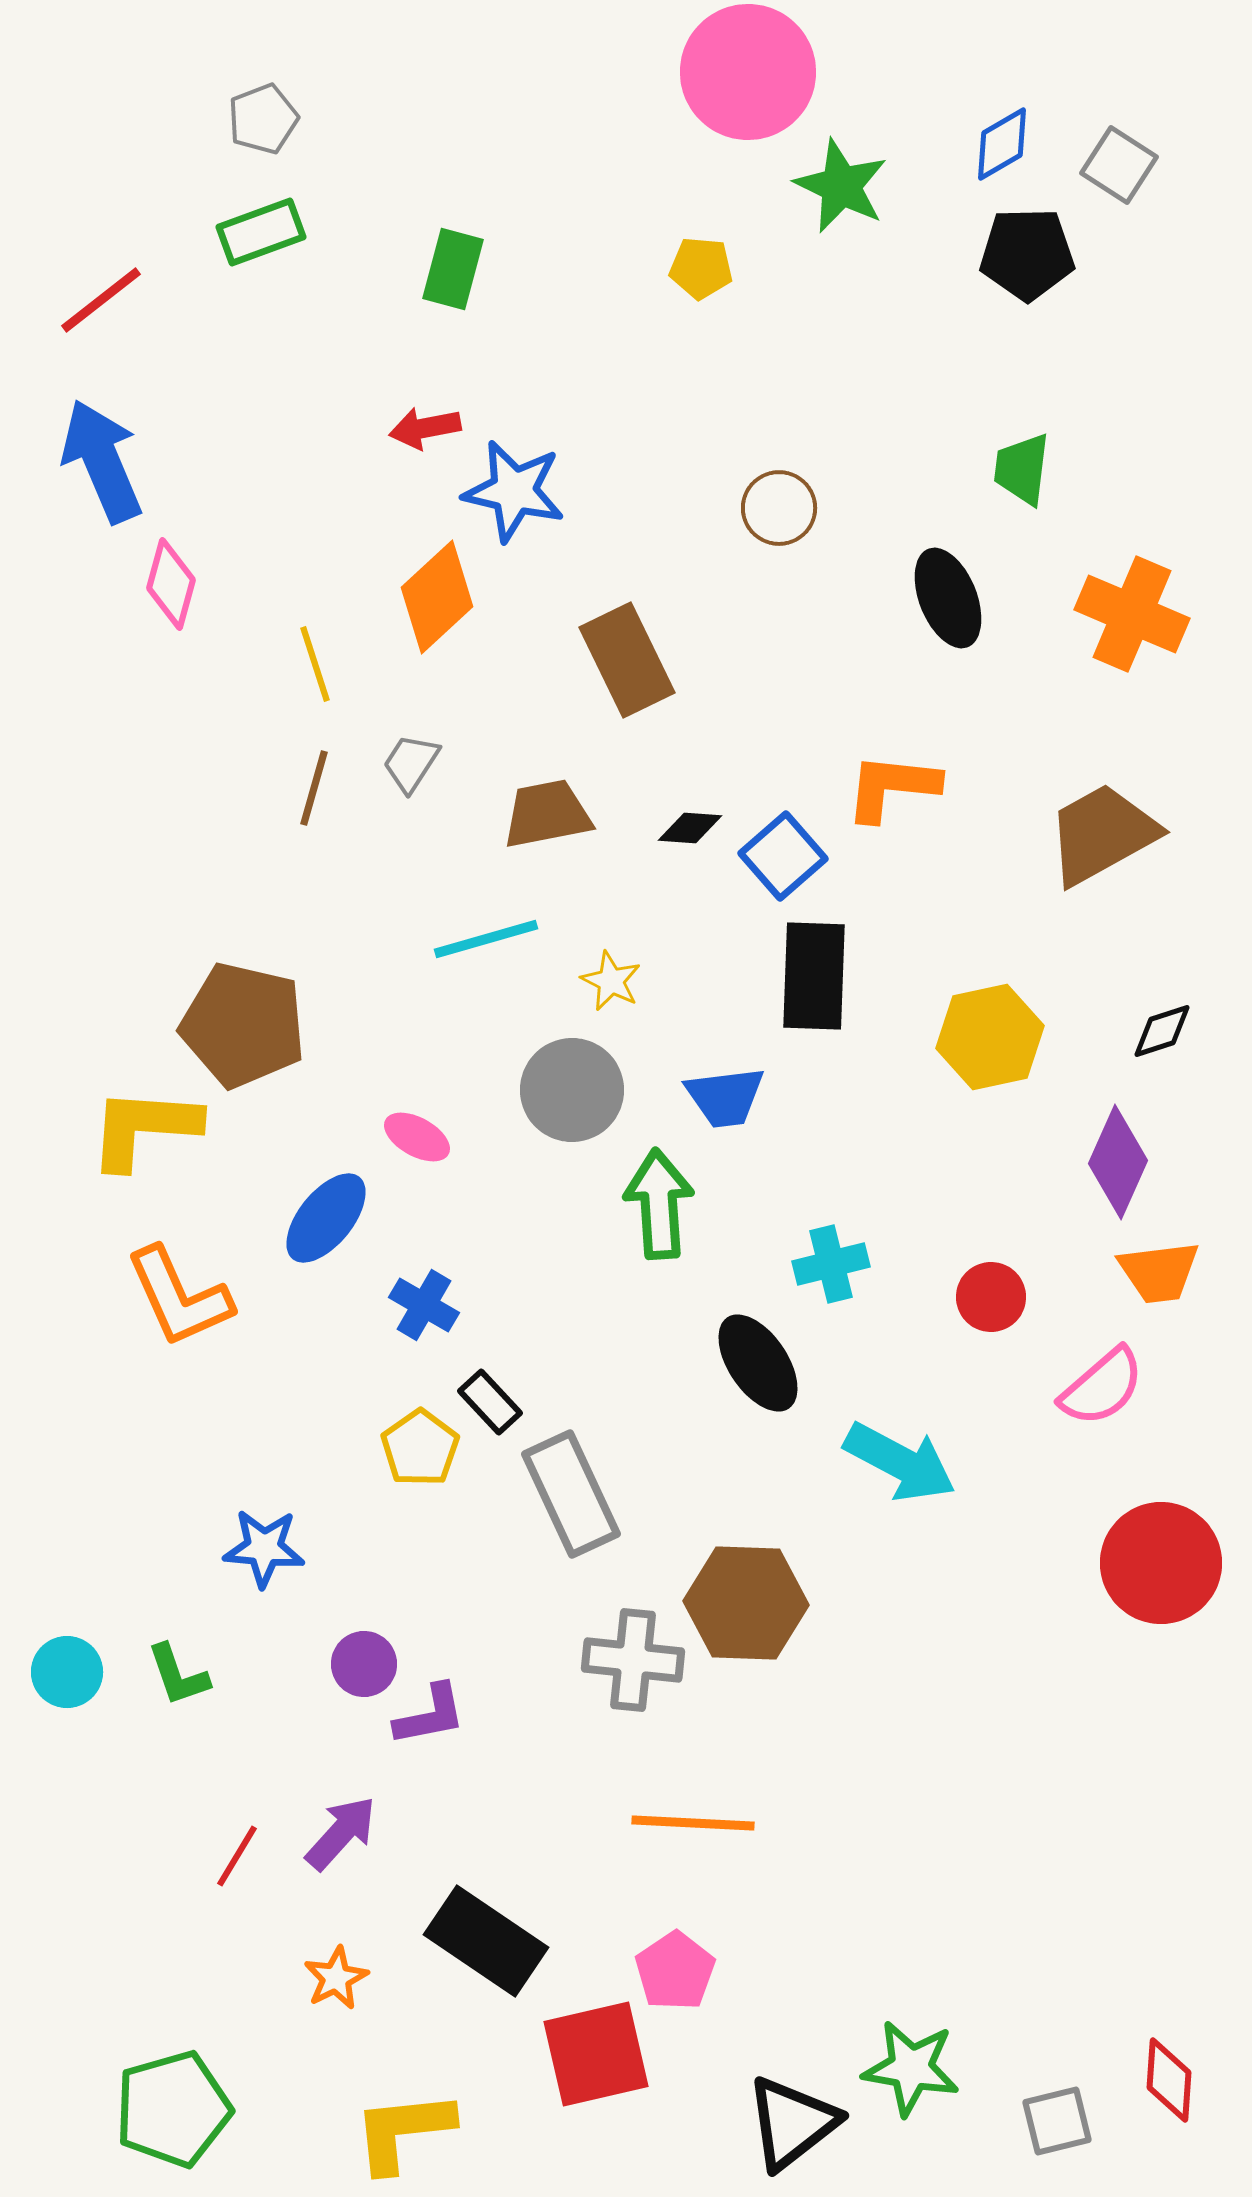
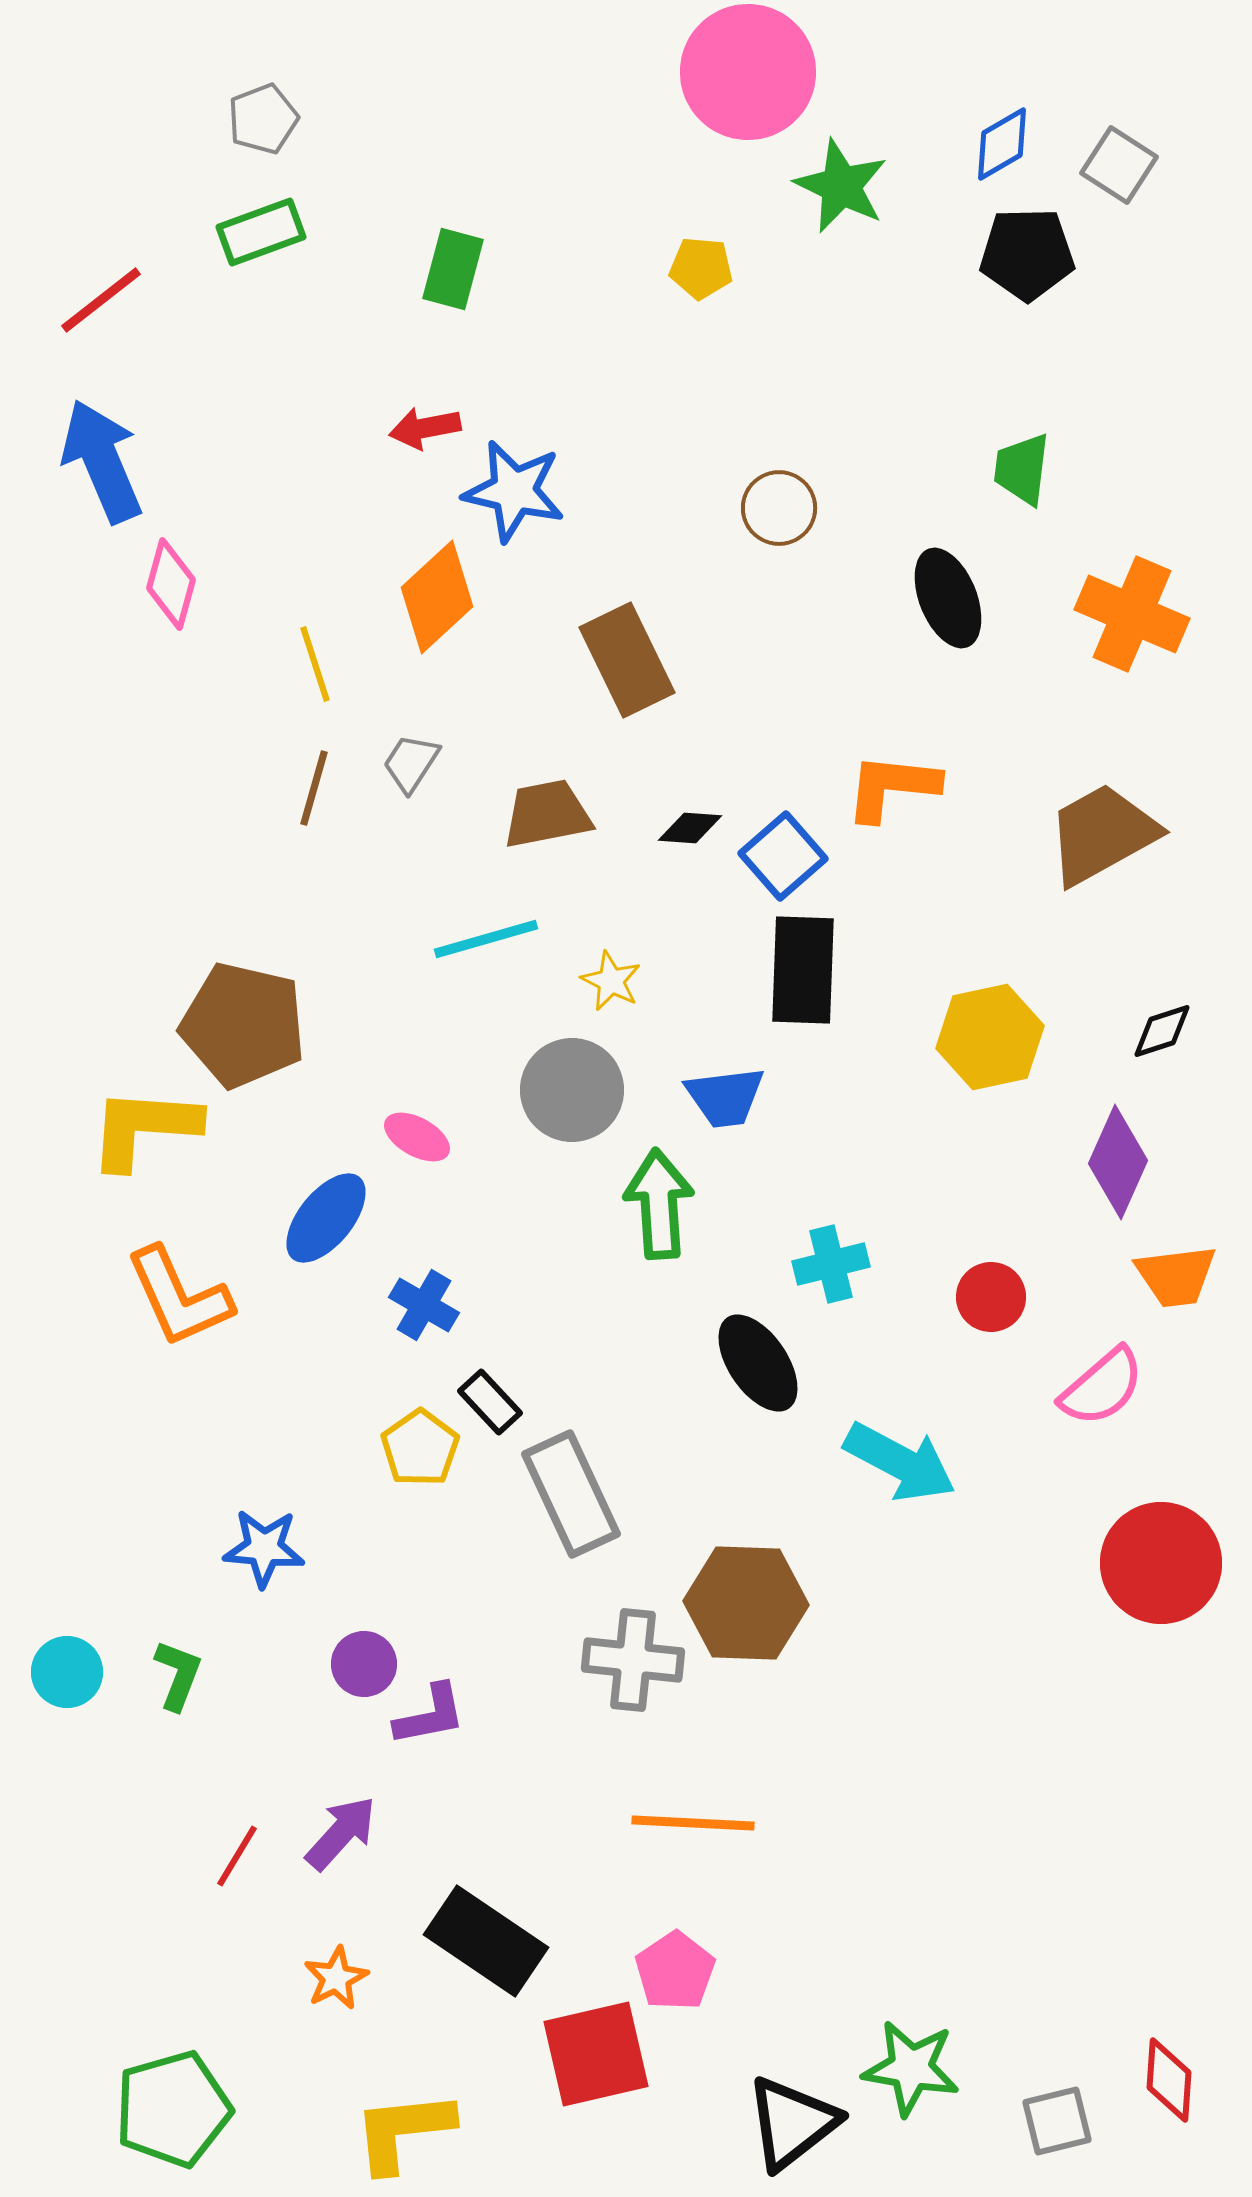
black rectangle at (814, 976): moved 11 px left, 6 px up
orange trapezoid at (1159, 1272): moved 17 px right, 4 px down
green L-shape at (178, 1675): rotated 140 degrees counterclockwise
